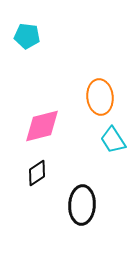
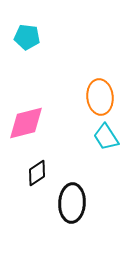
cyan pentagon: moved 1 px down
pink diamond: moved 16 px left, 3 px up
cyan trapezoid: moved 7 px left, 3 px up
black ellipse: moved 10 px left, 2 px up
